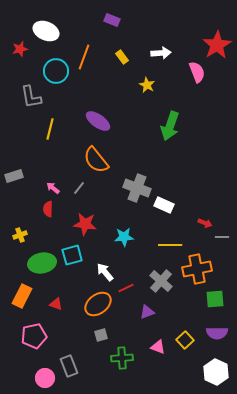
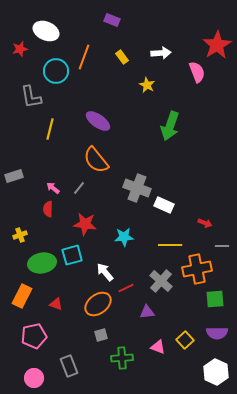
gray line at (222, 237): moved 9 px down
purple triangle at (147, 312): rotated 14 degrees clockwise
pink circle at (45, 378): moved 11 px left
